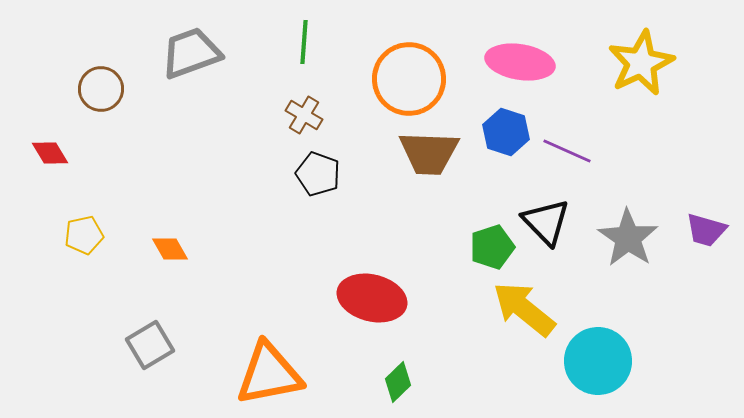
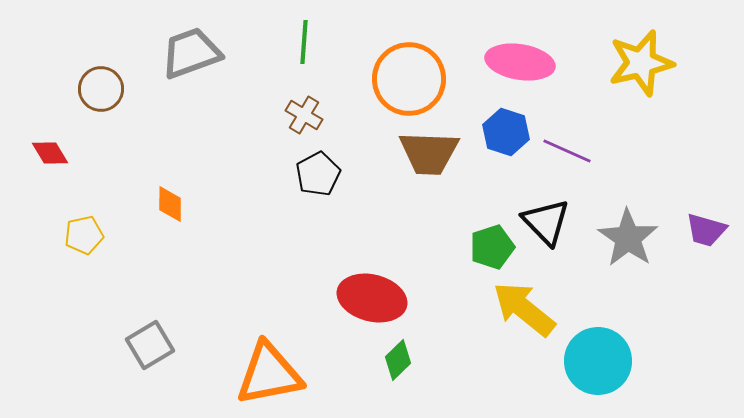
yellow star: rotated 12 degrees clockwise
black pentagon: rotated 24 degrees clockwise
orange diamond: moved 45 px up; rotated 30 degrees clockwise
green diamond: moved 22 px up
